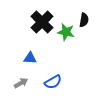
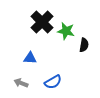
black semicircle: moved 25 px down
green star: moved 1 px up
gray arrow: rotated 128 degrees counterclockwise
